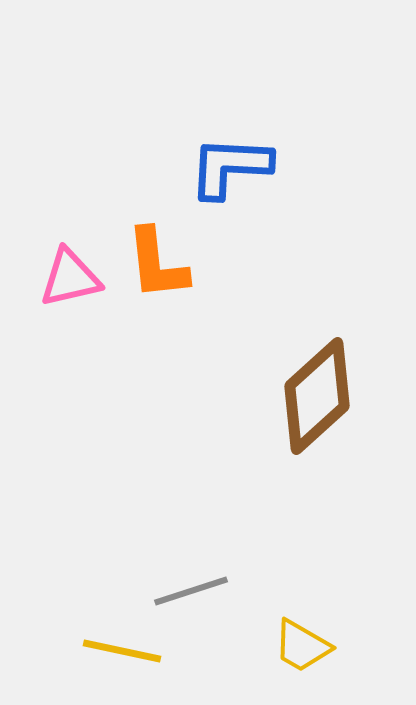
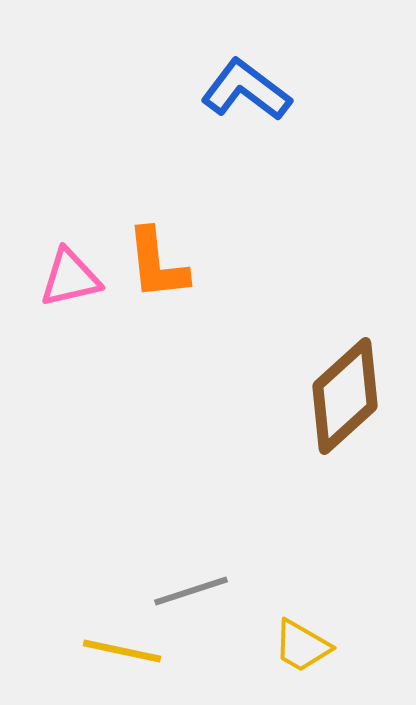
blue L-shape: moved 16 px right, 77 px up; rotated 34 degrees clockwise
brown diamond: moved 28 px right
